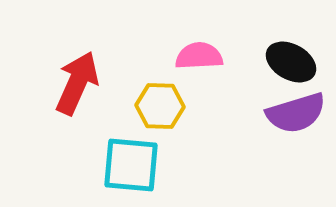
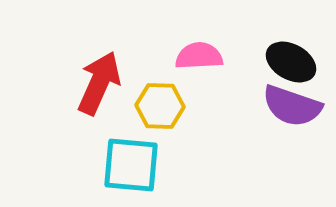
red arrow: moved 22 px right
purple semicircle: moved 4 px left, 7 px up; rotated 36 degrees clockwise
